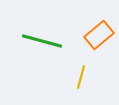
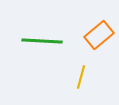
green line: rotated 12 degrees counterclockwise
